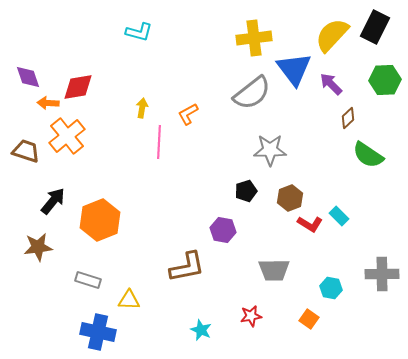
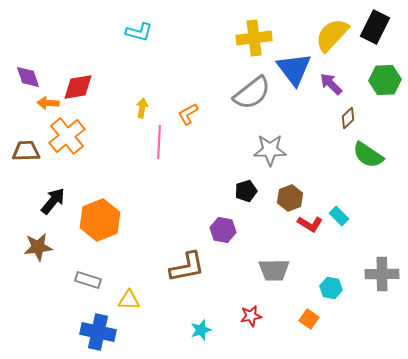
brown trapezoid: rotated 20 degrees counterclockwise
cyan star: rotated 30 degrees clockwise
